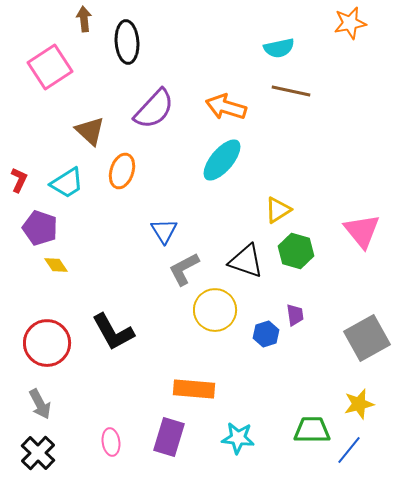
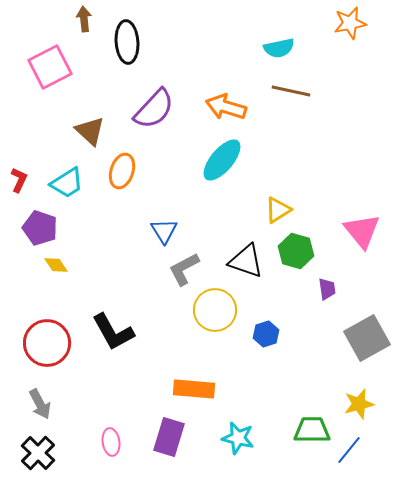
pink square: rotated 6 degrees clockwise
purple trapezoid: moved 32 px right, 26 px up
cyan star: rotated 8 degrees clockwise
